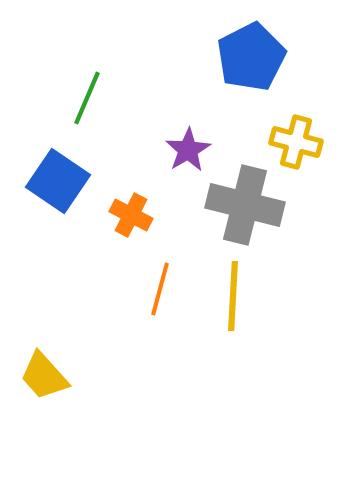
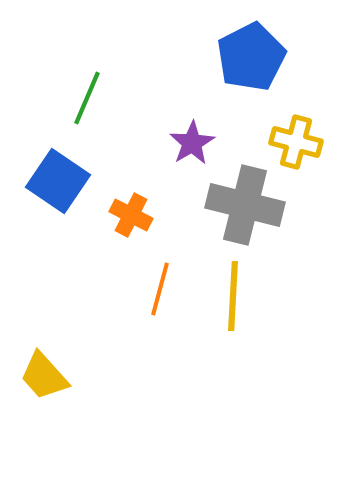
purple star: moved 4 px right, 7 px up
